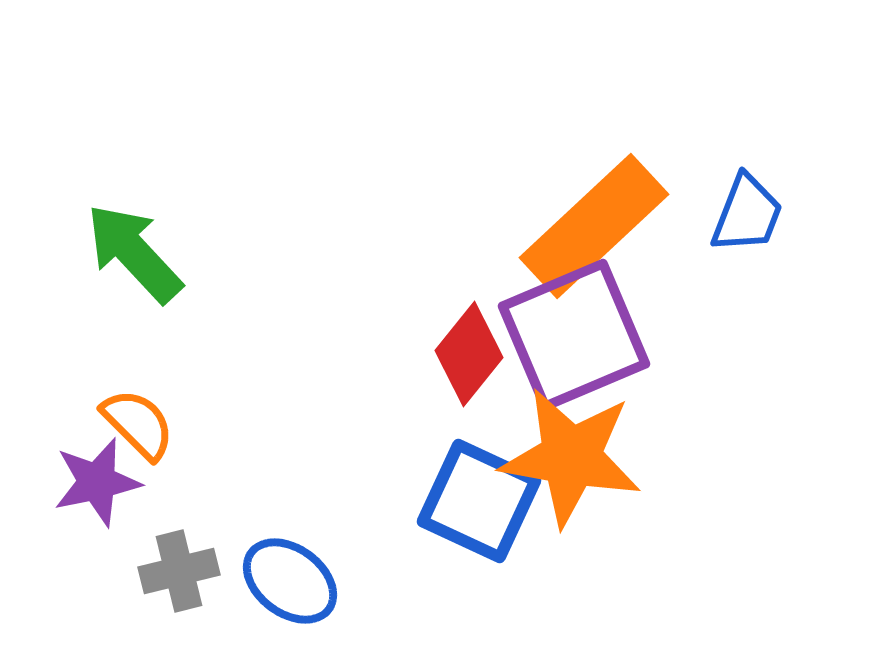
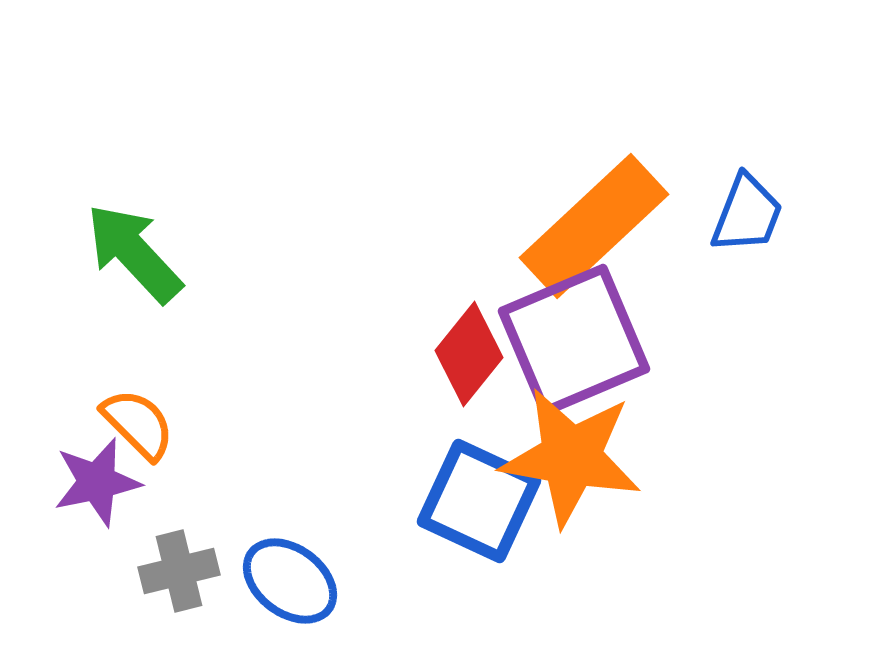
purple square: moved 5 px down
